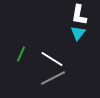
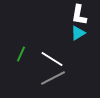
cyan triangle: rotated 21 degrees clockwise
